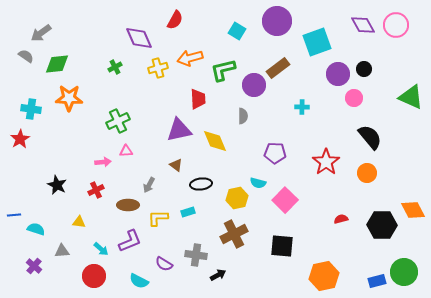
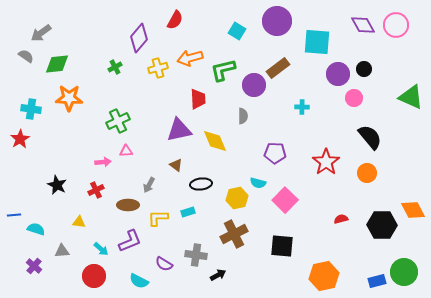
purple diamond at (139, 38): rotated 64 degrees clockwise
cyan square at (317, 42): rotated 24 degrees clockwise
